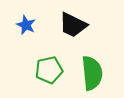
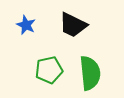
green semicircle: moved 2 px left
